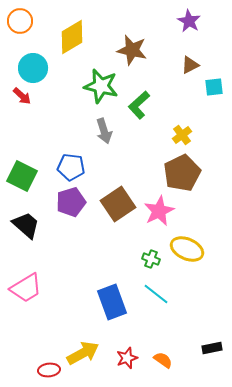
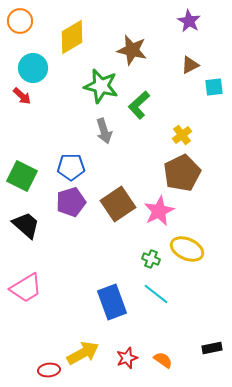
blue pentagon: rotated 8 degrees counterclockwise
